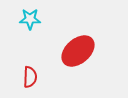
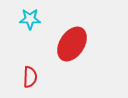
red ellipse: moved 6 px left, 7 px up; rotated 16 degrees counterclockwise
